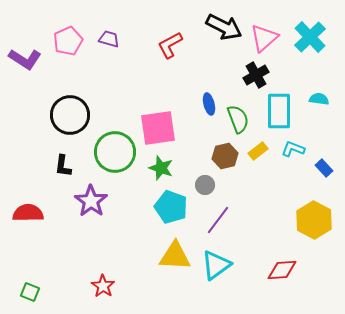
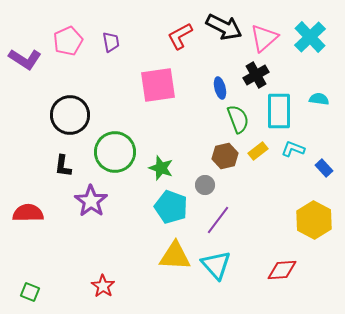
purple trapezoid: moved 2 px right, 3 px down; rotated 65 degrees clockwise
red L-shape: moved 10 px right, 9 px up
blue ellipse: moved 11 px right, 16 px up
pink square: moved 43 px up
cyan triangle: rotated 36 degrees counterclockwise
